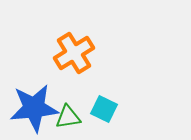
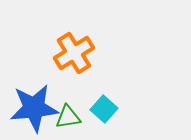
cyan square: rotated 16 degrees clockwise
